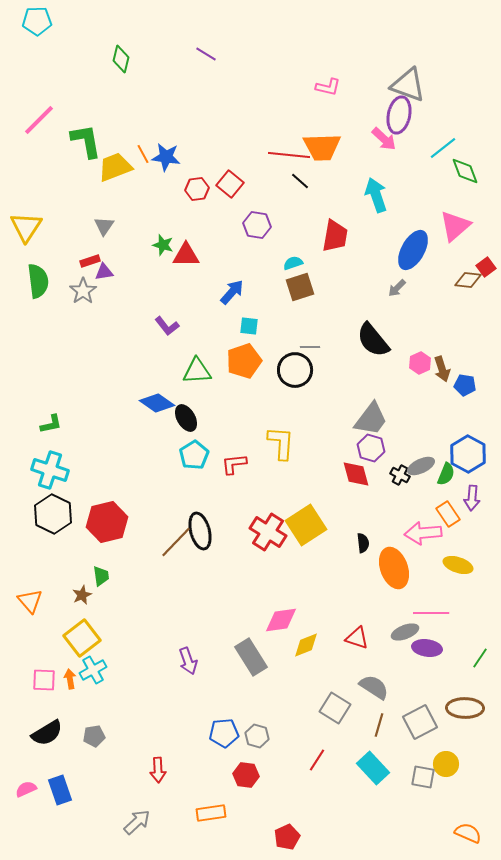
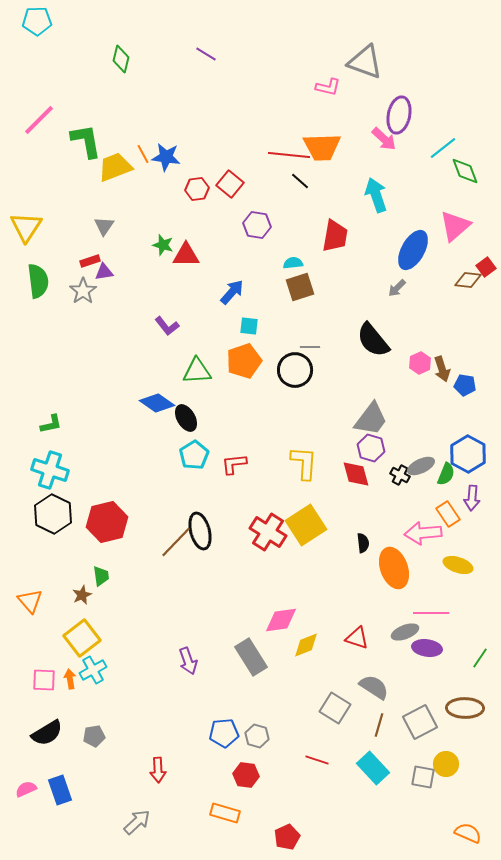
gray triangle at (408, 85): moved 43 px left, 23 px up
cyan semicircle at (293, 263): rotated 12 degrees clockwise
yellow L-shape at (281, 443): moved 23 px right, 20 px down
red line at (317, 760): rotated 75 degrees clockwise
orange rectangle at (211, 813): moved 14 px right; rotated 24 degrees clockwise
